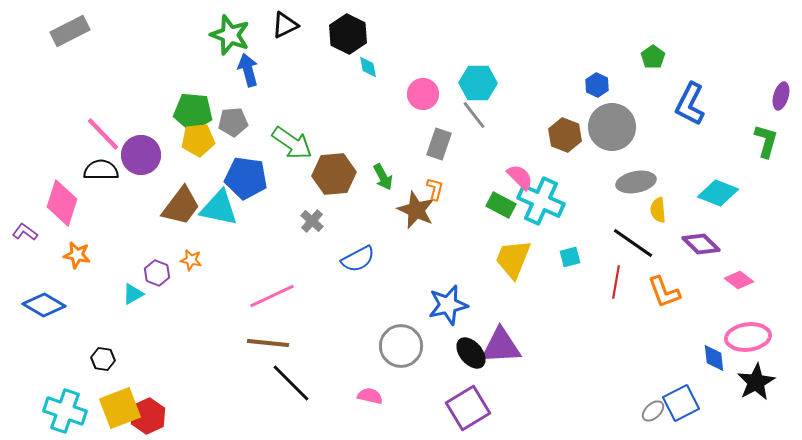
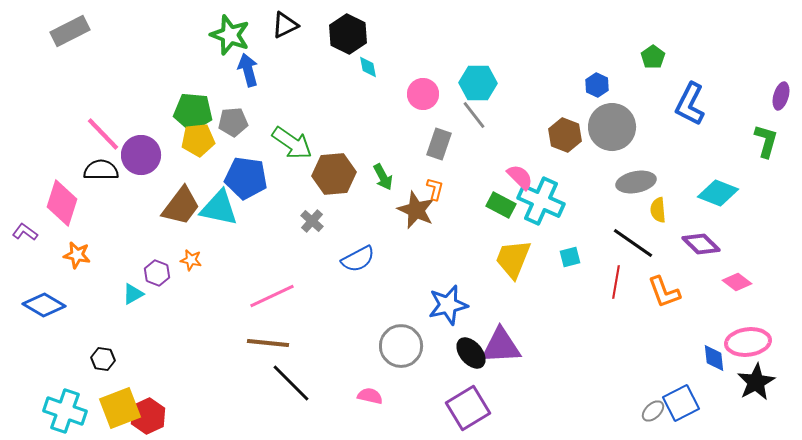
pink diamond at (739, 280): moved 2 px left, 2 px down
pink ellipse at (748, 337): moved 5 px down
